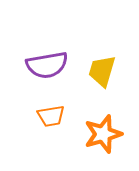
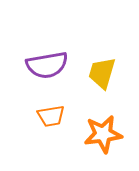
yellow trapezoid: moved 2 px down
orange star: rotated 9 degrees clockwise
